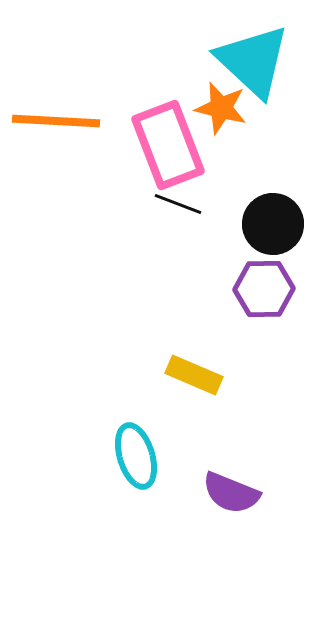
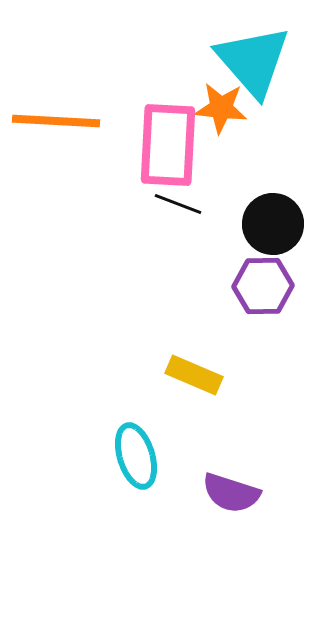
cyan triangle: rotated 6 degrees clockwise
orange star: rotated 8 degrees counterclockwise
pink rectangle: rotated 24 degrees clockwise
purple hexagon: moved 1 px left, 3 px up
purple semicircle: rotated 4 degrees counterclockwise
